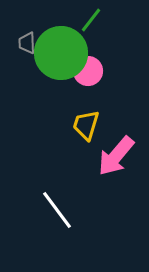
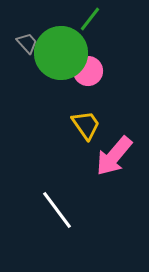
green line: moved 1 px left, 1 px up
gray trapezoid: rotated 140 degrees clockwise
yellow trapezoid: rotated 128 degrees clockwise
pink arrow: moved 2 px left
